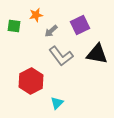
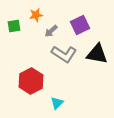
green square: rotated 16 degrees counterclockwise
gray L-shape: moved 3 px right, 2 px up; rotated 20 degrees counterclockwise
